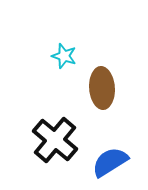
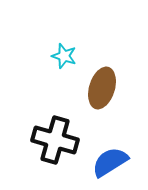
brown ellipse: rotated 21 degrees clockwise
black cross: rotated 24 degrees counterclockwise
